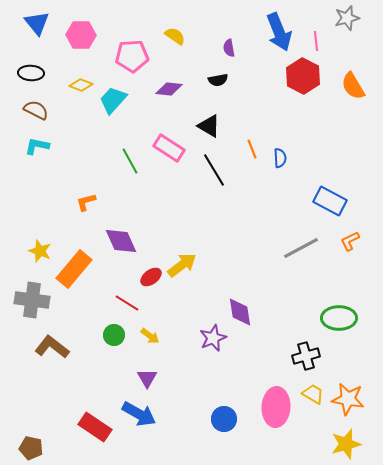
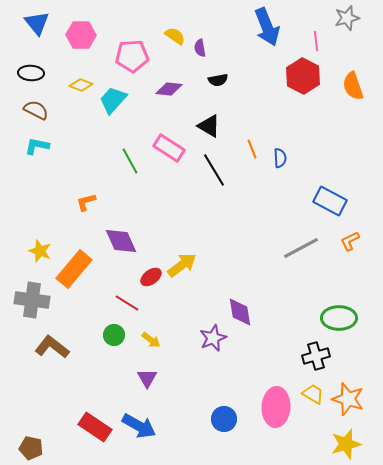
blue arrow at (279, 32): moved 12 px left, 5 px up
purple semicircle at (229, 48): moved 29 px left
orange semicircle at (353, 86): rotated 12 degrees clockwise
yellow arrow at (150, 336): moved 1 px right, 4 px down
black cross at (306, 356): moved 10 px right
orange star at (348, 399): rotated 8 degrees clockwise
blue arrow at (139, 414): moved 12 px down
